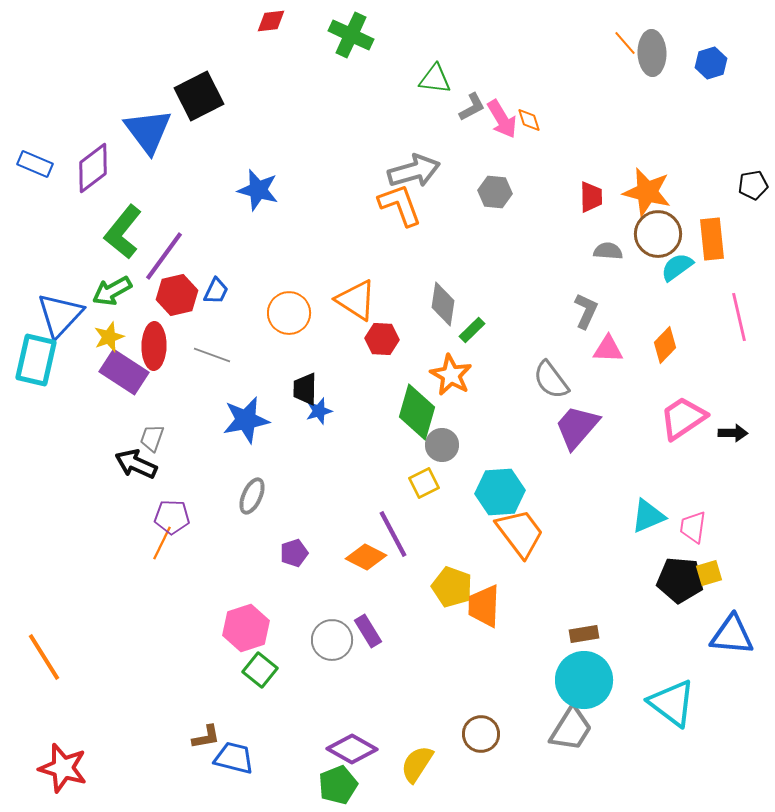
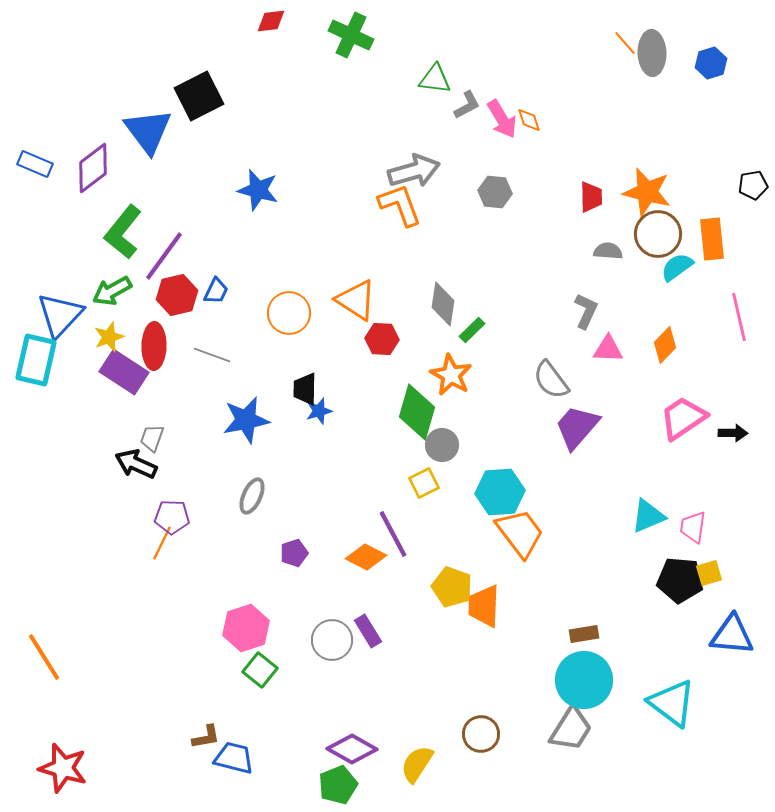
gray L-shape at (472, 107): moved 5 px left, 2 px up
